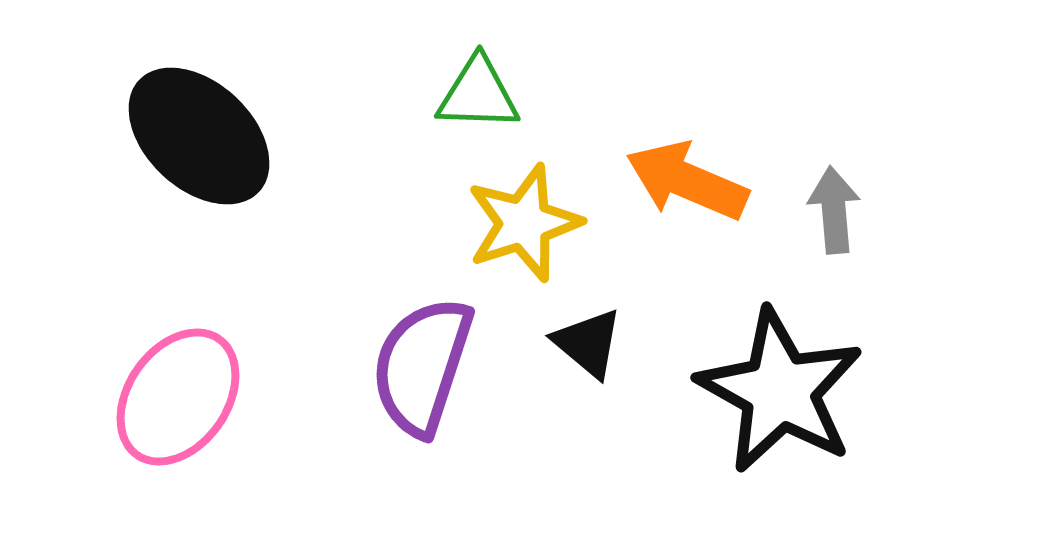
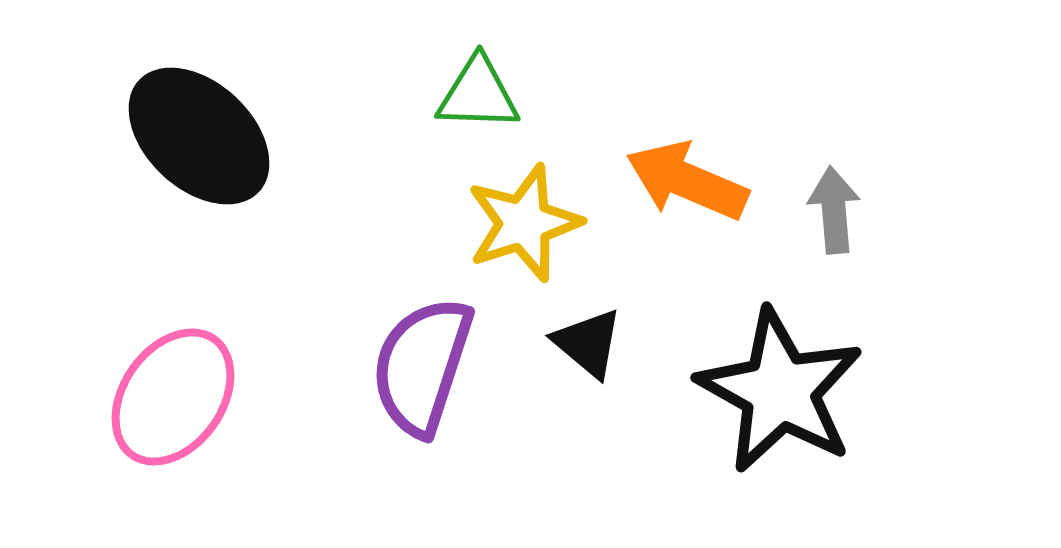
pink ellipse: moved 5 px left
